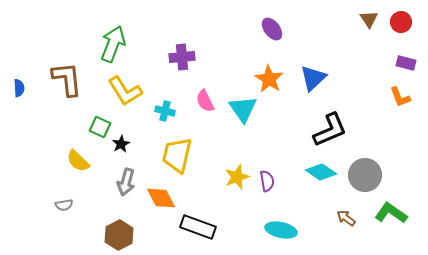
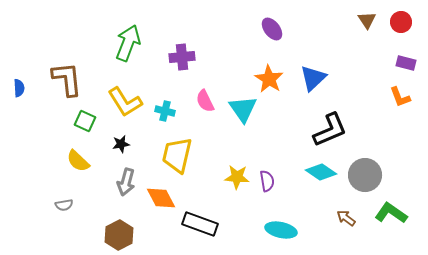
brown triangle: moved 2 px left, 1 px down
green arrow: moved 15 px right, 1 px up
yellow L-shape: moved 11 px down
green square: moved 15 px left, 6 px up
black star: rotated 18 degrees clockwise
yellow star: rotated 25 degrees clockwise
black rectangle: moved 2 px right, 3 px up
